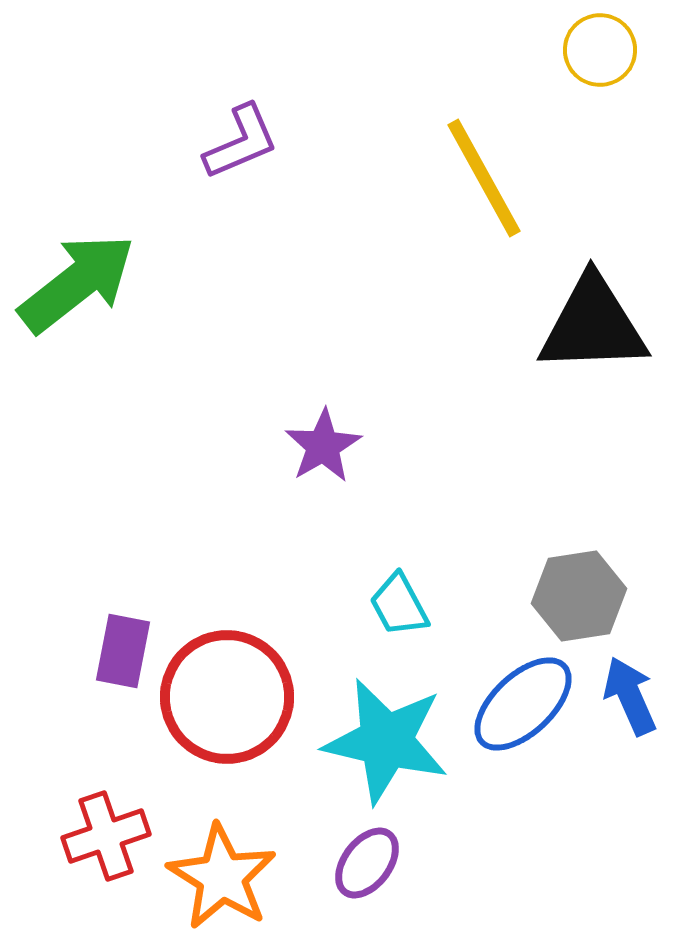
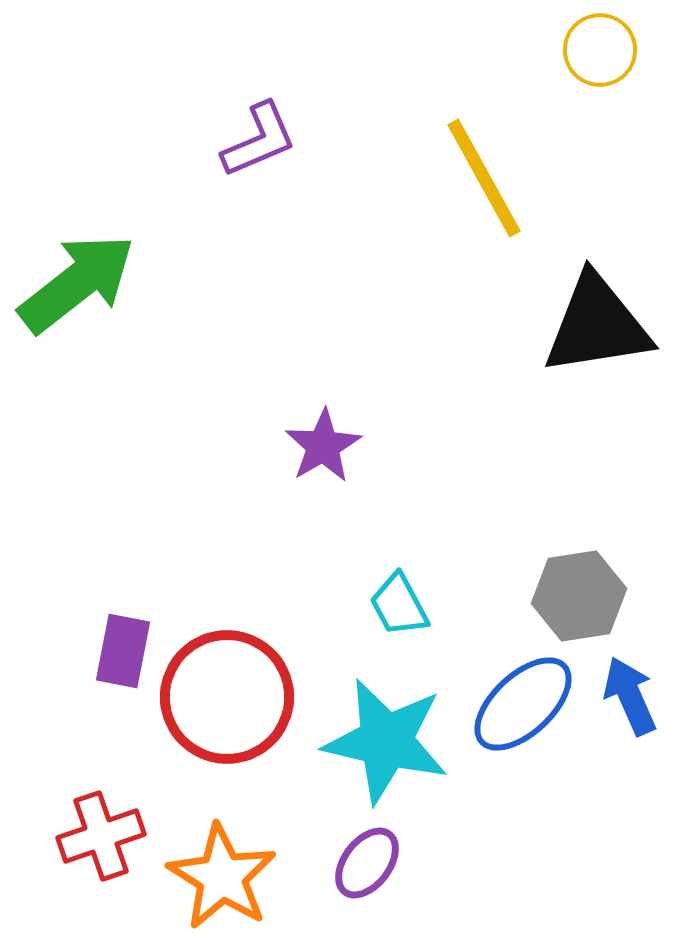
purple L-shape: moved 18 px right, 2 px up
black triangle: moved 4 px right; rotated 7 degrees counterclockwise
red cross: moved 5 px left
